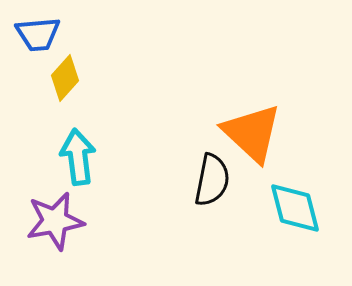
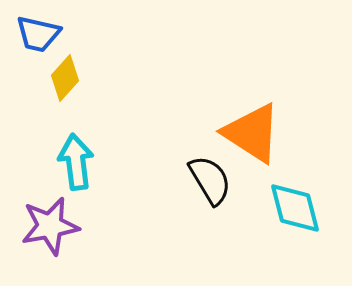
blue trapezoid: rotated 18 degrees clockwise
orange triangle: rotated 10 degrees counterclockwise
cyan arrow: moved 2 px left, 5 px down
black semicircle: moved 2 px left; rotated 42 degrees counterclockwise
purple star: moved 5 px left, 5 px down
